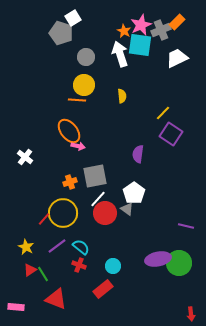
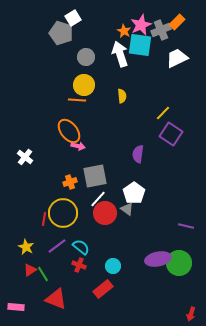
red line at (44, 219): rotated 32 degrees counterclockwise
red arrow at (191, 314): rotated 24 degrees clockwise
